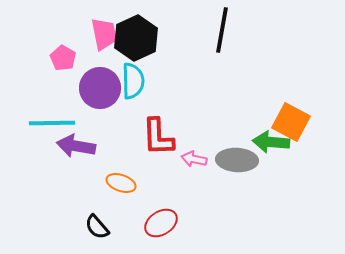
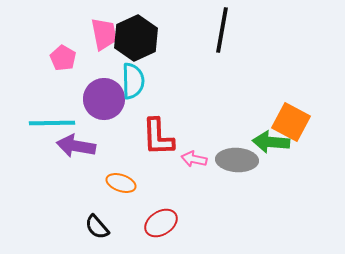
purple circle: moved 4 px right, 11 px down
